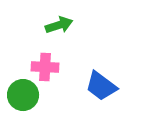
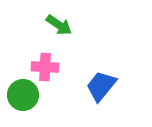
green arrow: rotated 52 degrees clockwise
blue trapezoid: rotated 92 degrees clockwise
